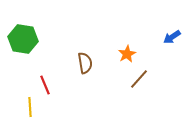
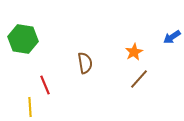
orange star: moved 7 px right, 2 px up
